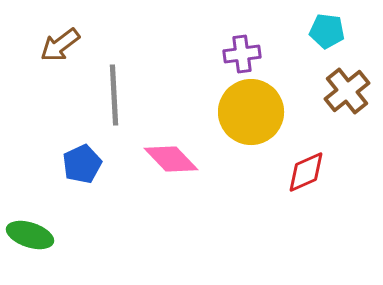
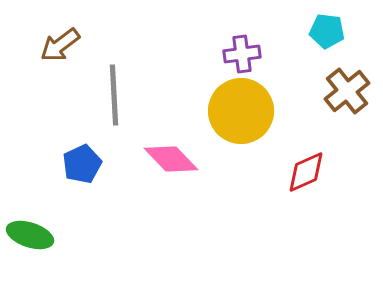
yellow circle: moved 10 px left, 1 px up
